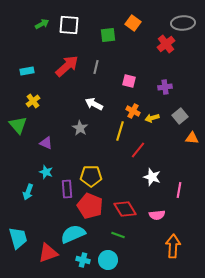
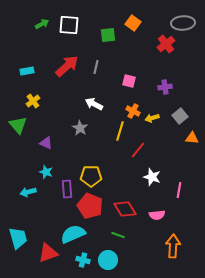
cyan arrow: rotated 56 degrees clockwise
